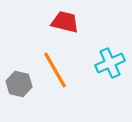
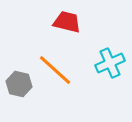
red trapezoid: moved 2 px right
orange line: rotated 18 degrees counterclockwise
